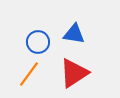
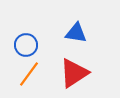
blue triangle: moved 2 px right, 1 px up
blue circle: moved 12 px left, 3 px down
